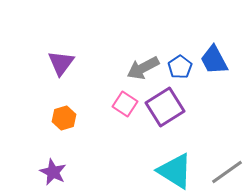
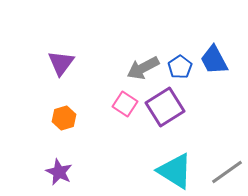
purple star: moved 6 px right
